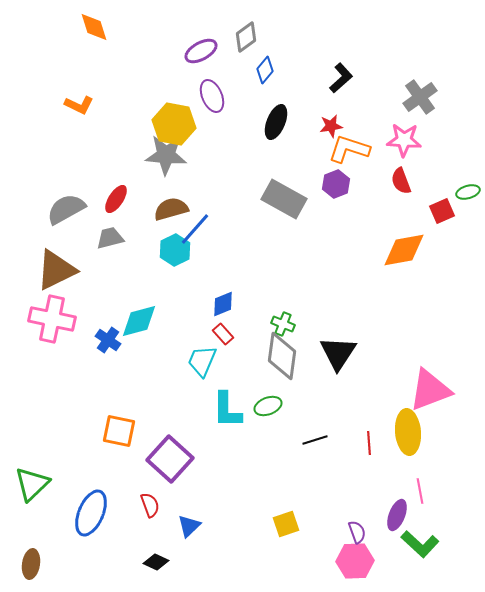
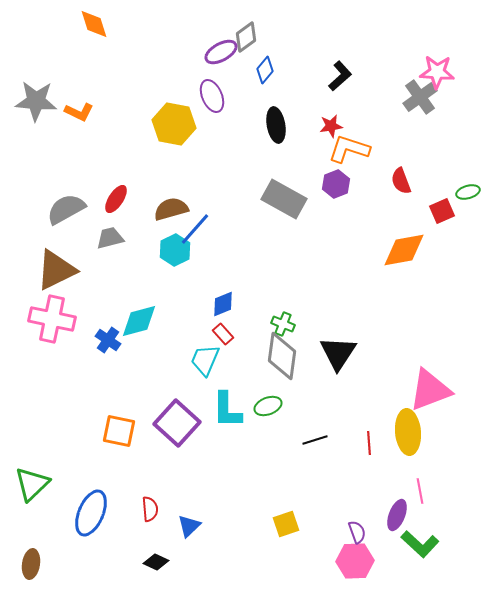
orange diamond at (94, 27): moved 3 px up
purple ellipse at (201, 51): moved 20 px right, 1 px down
black L-shape at (341, 78): moved 1 px left, 2 px up
orange L-shape at (79, 105): moved 7 px down
black ellipse at (276, 122): moved 3 px down; rotated 32 degrees counterclockwise
pink star at (404, 140): moved 33 px right, 68 px up
gray star at (166, 155): moved 130 px left, 54 px up
cyan trapezoid at (202, 361): moved 3 px right, 1 px up
purple square at (170, 459): moved 7 px right, 36 px up
red semicircle at (150, 505): moved 4 px down; rotated 15 degrees clockwise
